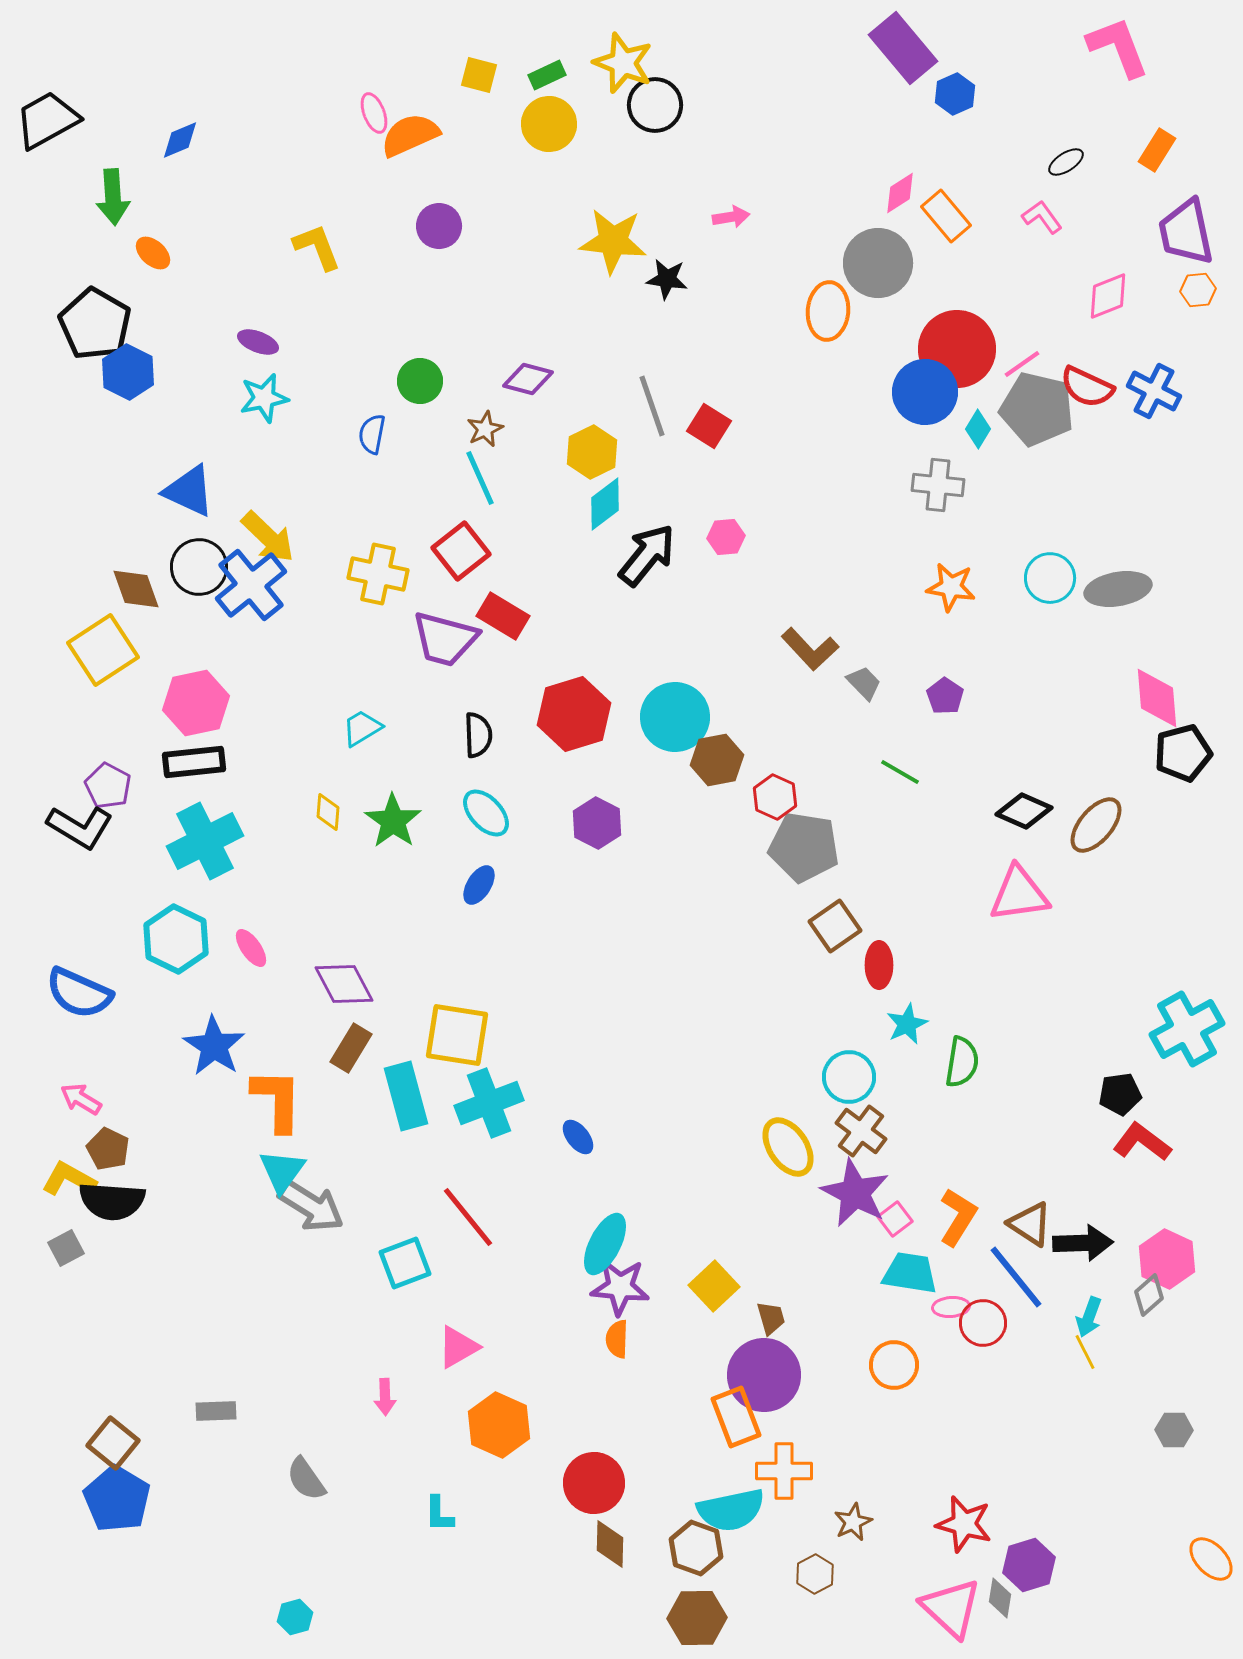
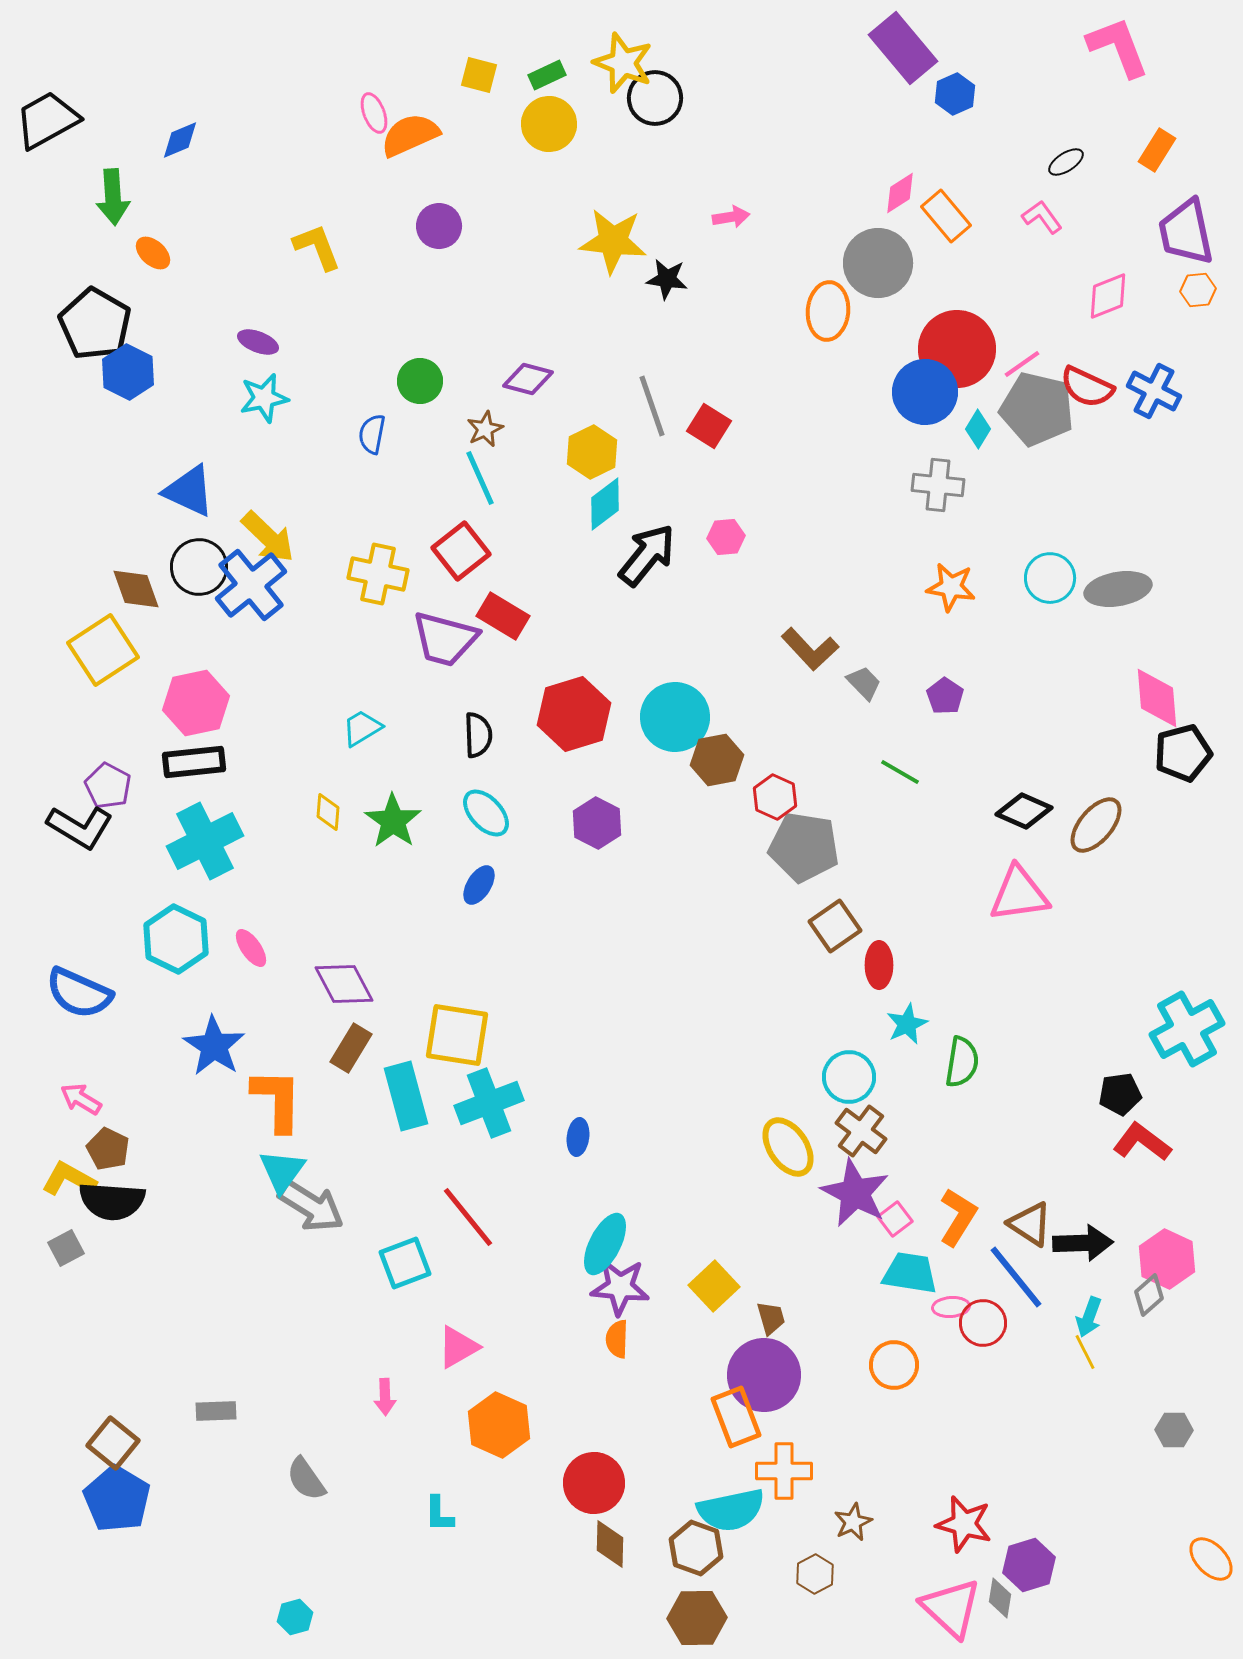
black circle at (655, 105): moved 7 px up
blue ellipse at (578, 1137): rotated 45 degrees clockwise
